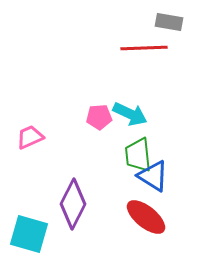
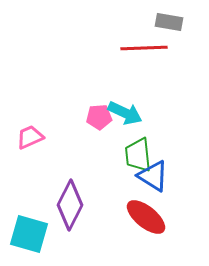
cyan arrow: moved 5 px left, 1 px up
purple diamond: moved 3 px left, 1 px down
